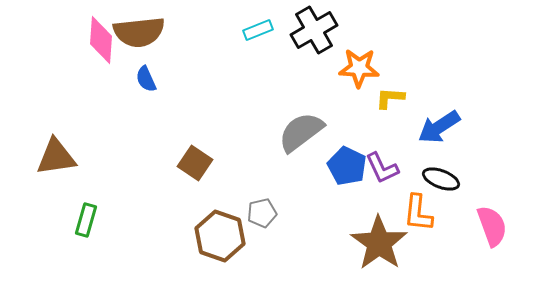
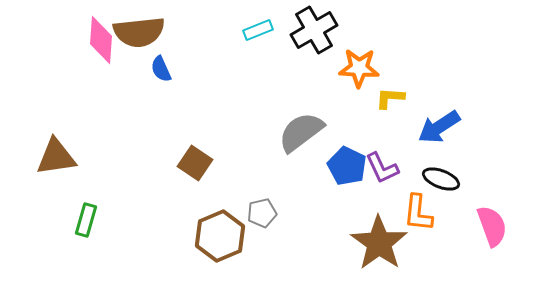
blue semicircle: moved 15 px right, 10 px up
brown hexagon: rotated 18 degrees clockwise
